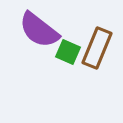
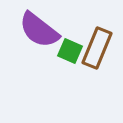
green square: moved 2 px right, 1 px up
